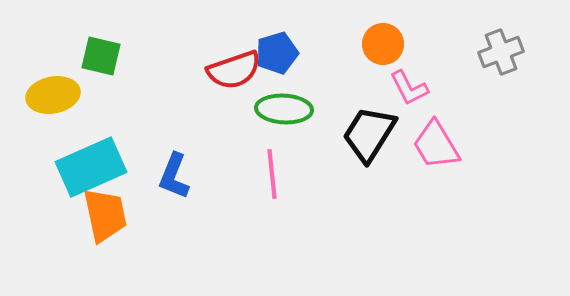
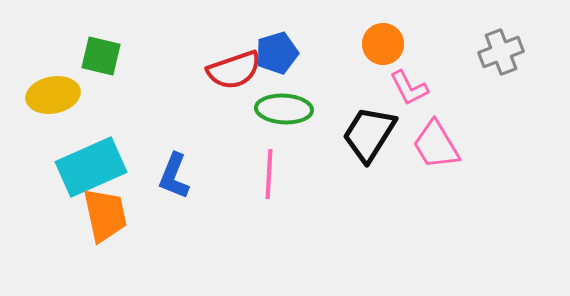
pink line: moved 3 px left; rotated 9 degrees clockwise
